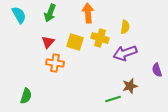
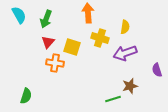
green arrow: moved 4 px left, 6 px down
yellow square: moved 3 px left, 5 px down
